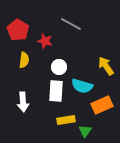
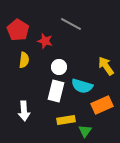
white rectangle: rotated 10 degrees clockwise
white arrow: moved 1 px right, 9 px down
